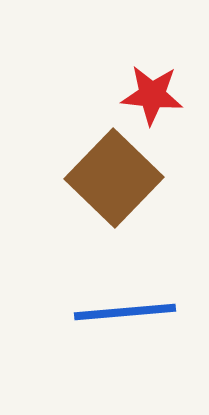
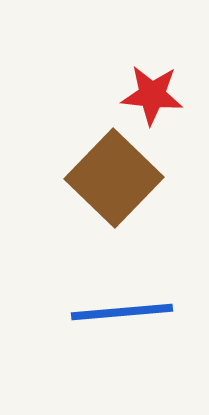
blue line: moved 3 px left
